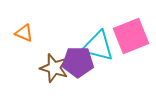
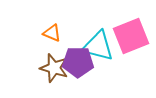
orange triangle: moved 28 px right
